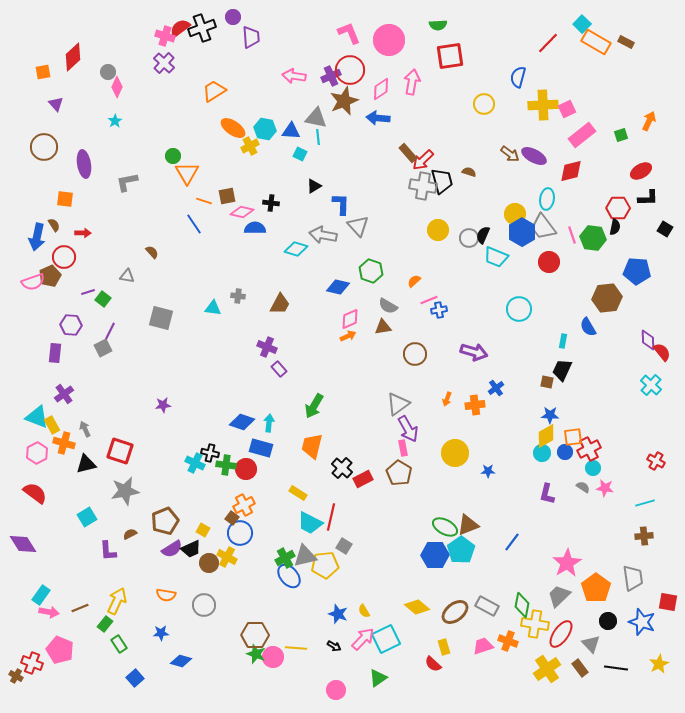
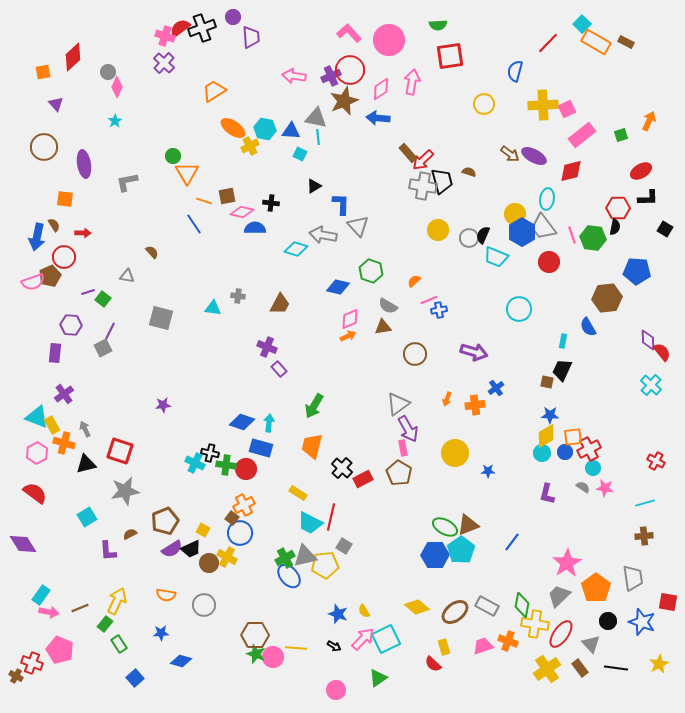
pink L-shape at (349, 33): rotated 20 degrees counterclockwise
blue semicircle at (518, 77): moved 3 px left, 6 px up
